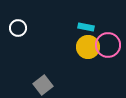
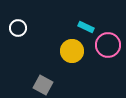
cyan rectangle: rotated 14 degrees clockwise
yellow circle: moved 16 px left, 4 px down
gray square: rotated 24 degrees counterclockwise
